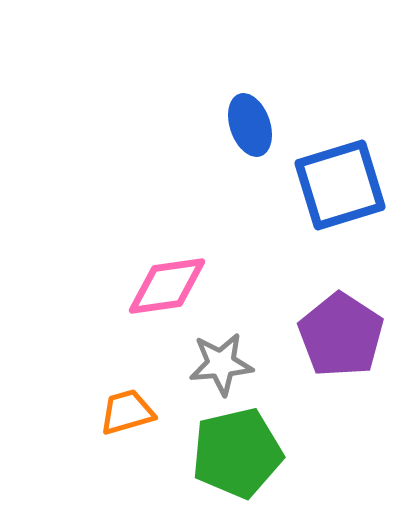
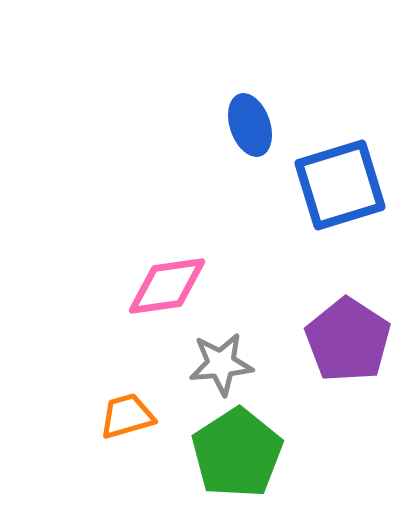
purple pentagon: moved 7 px right, 5 px down
orange trapezoid: moved 4 px down
green pentagon: rotated 20 degrees counterclockwise
